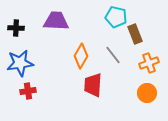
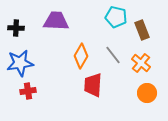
brown rectangle: moved 7 px right, 4 px up
orange cross: moved 8 px left; rotated 30 degrees counterclockwise
